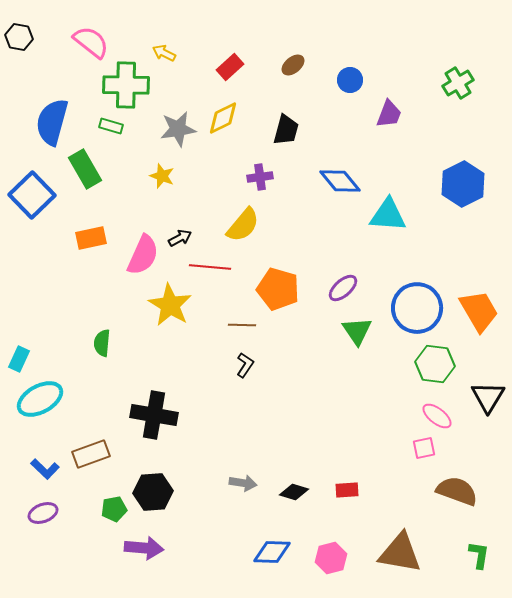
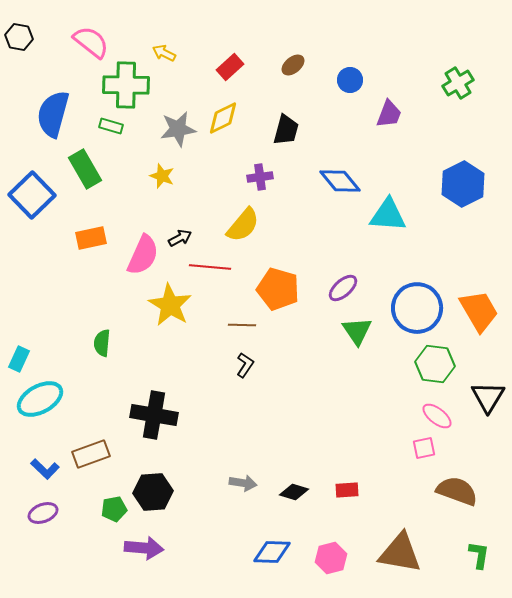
blue semicircle at (52, 122): moved 1 px right, 8 px up
